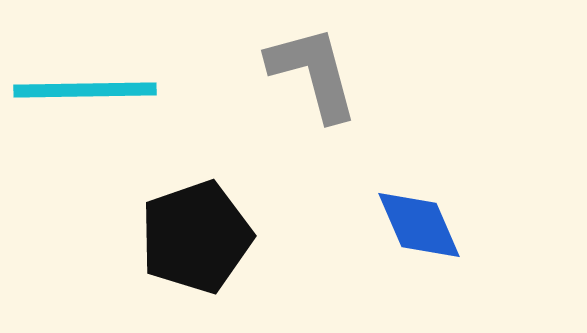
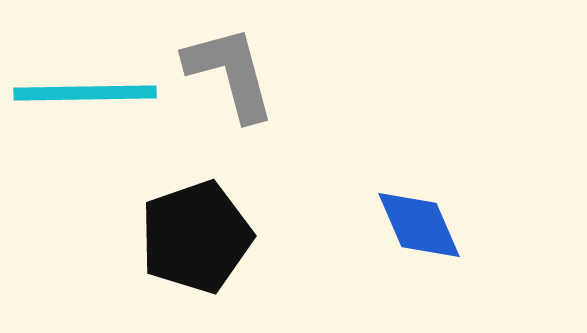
gray L-shape: moved 83 px left
cyan line: moved 3 px down
